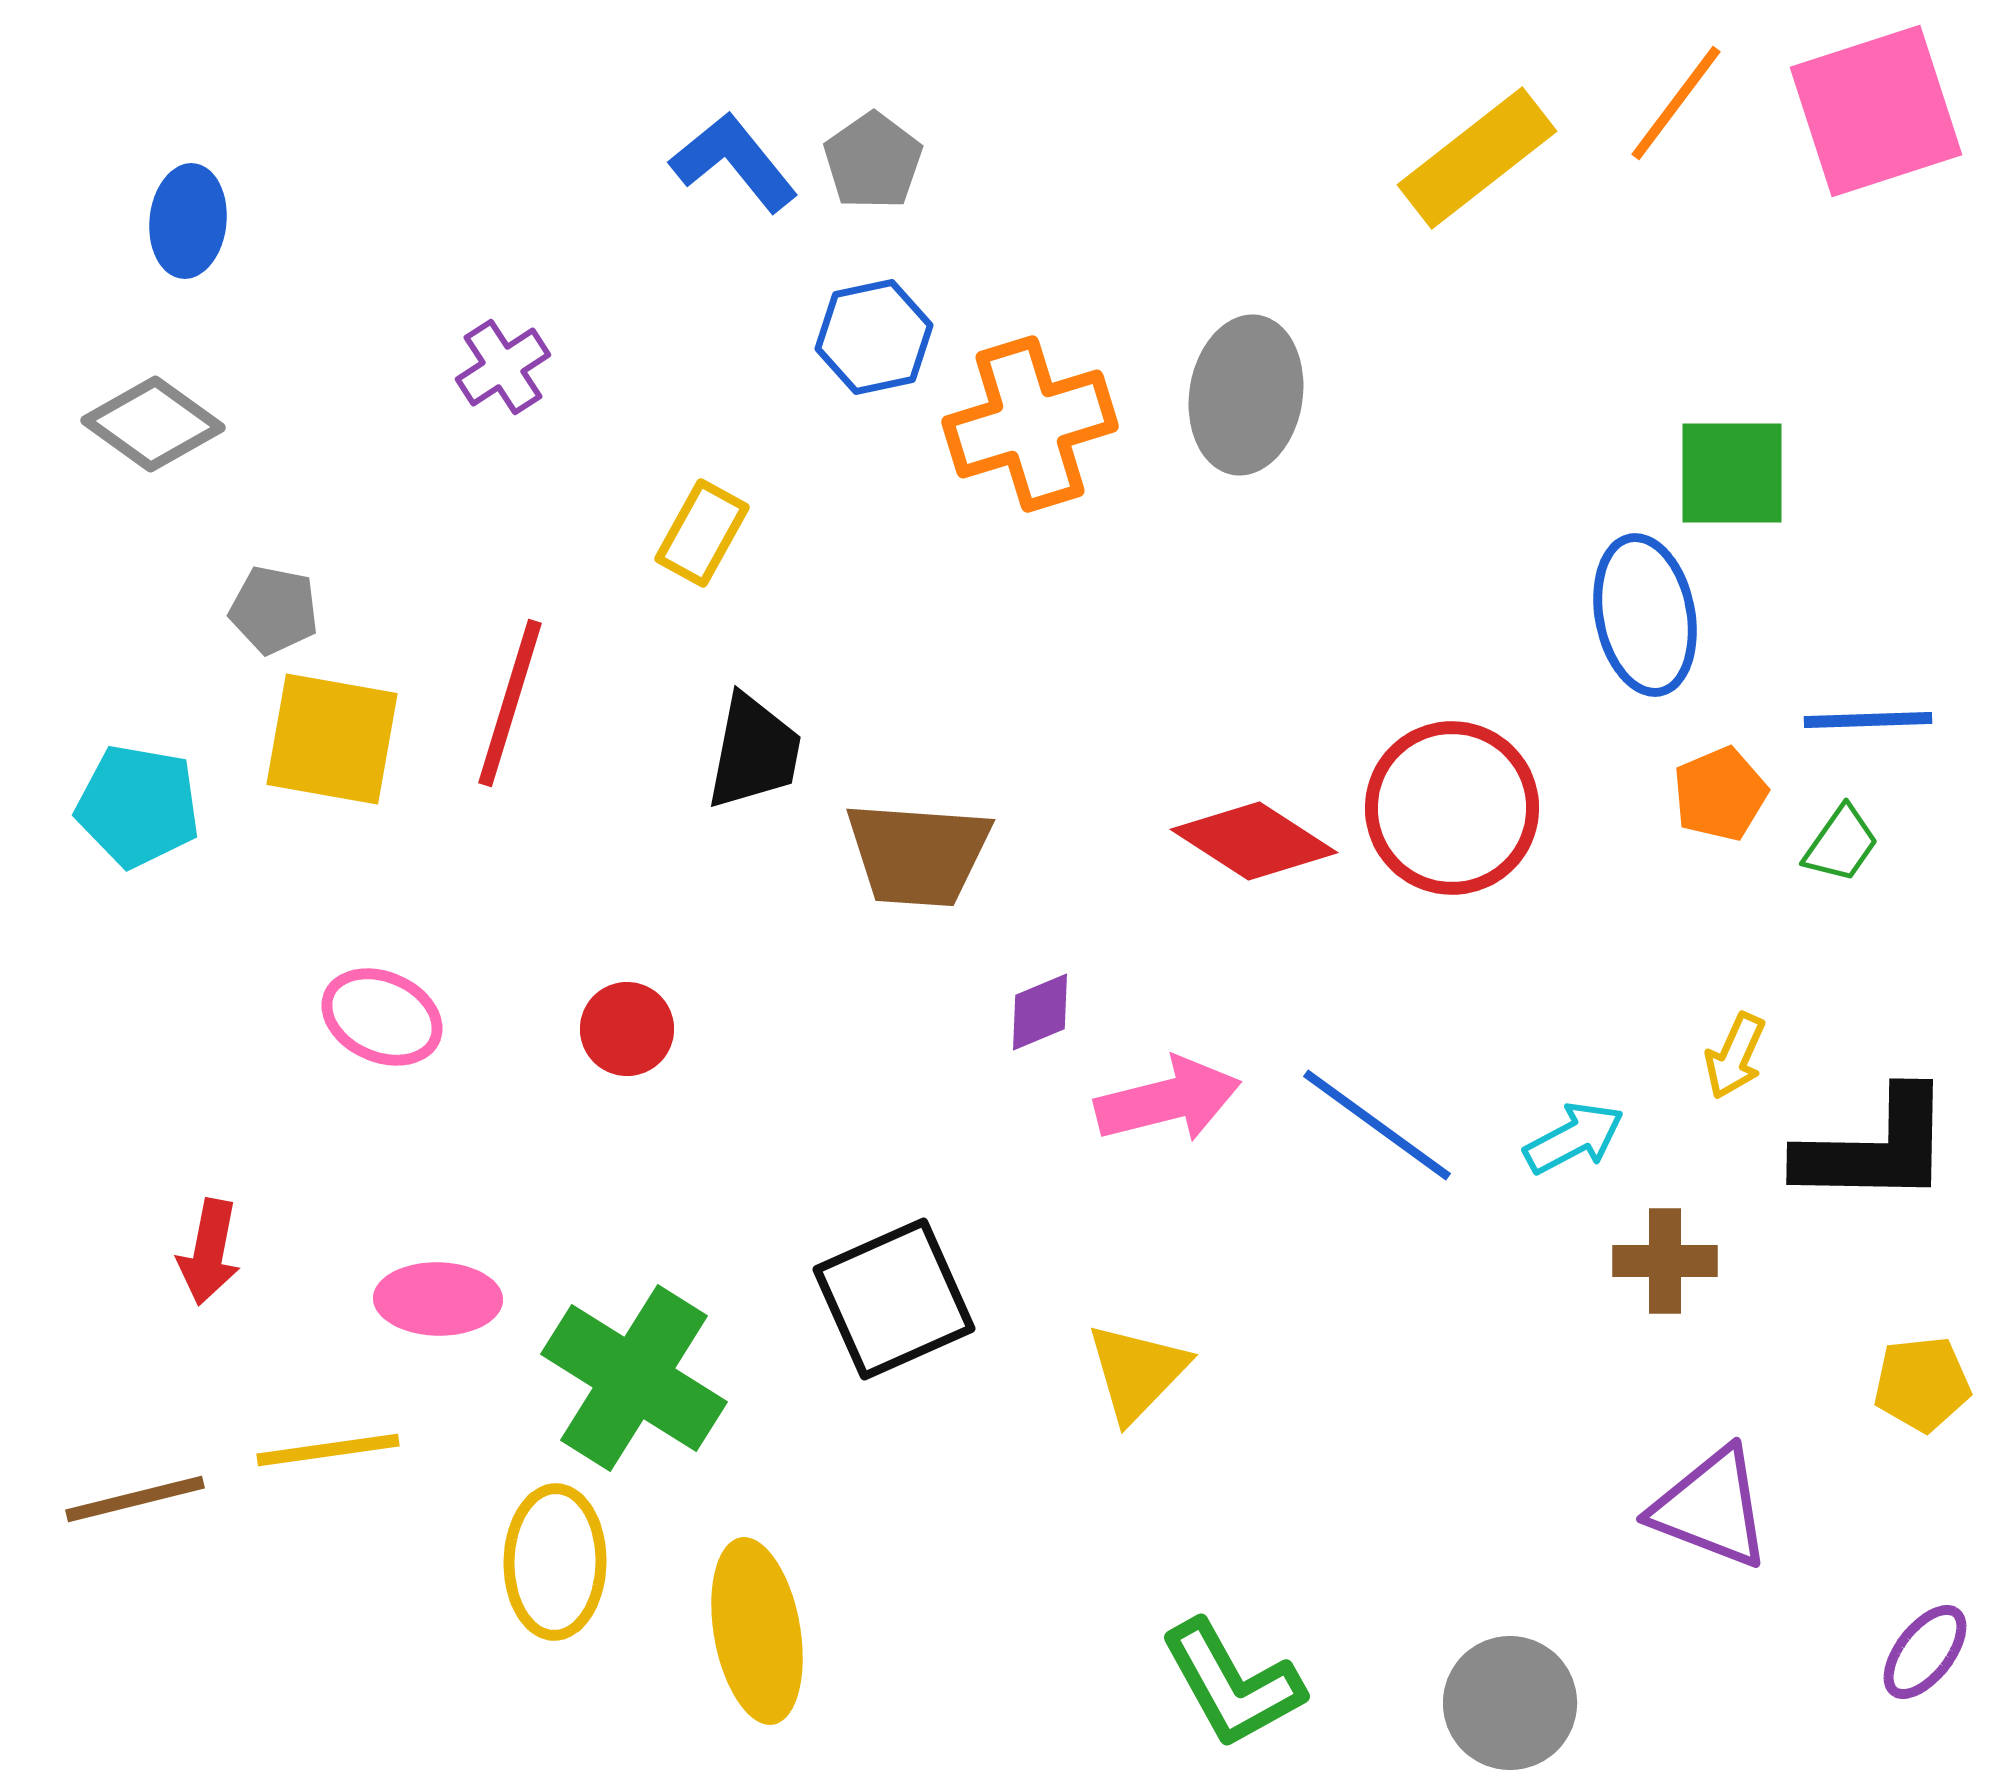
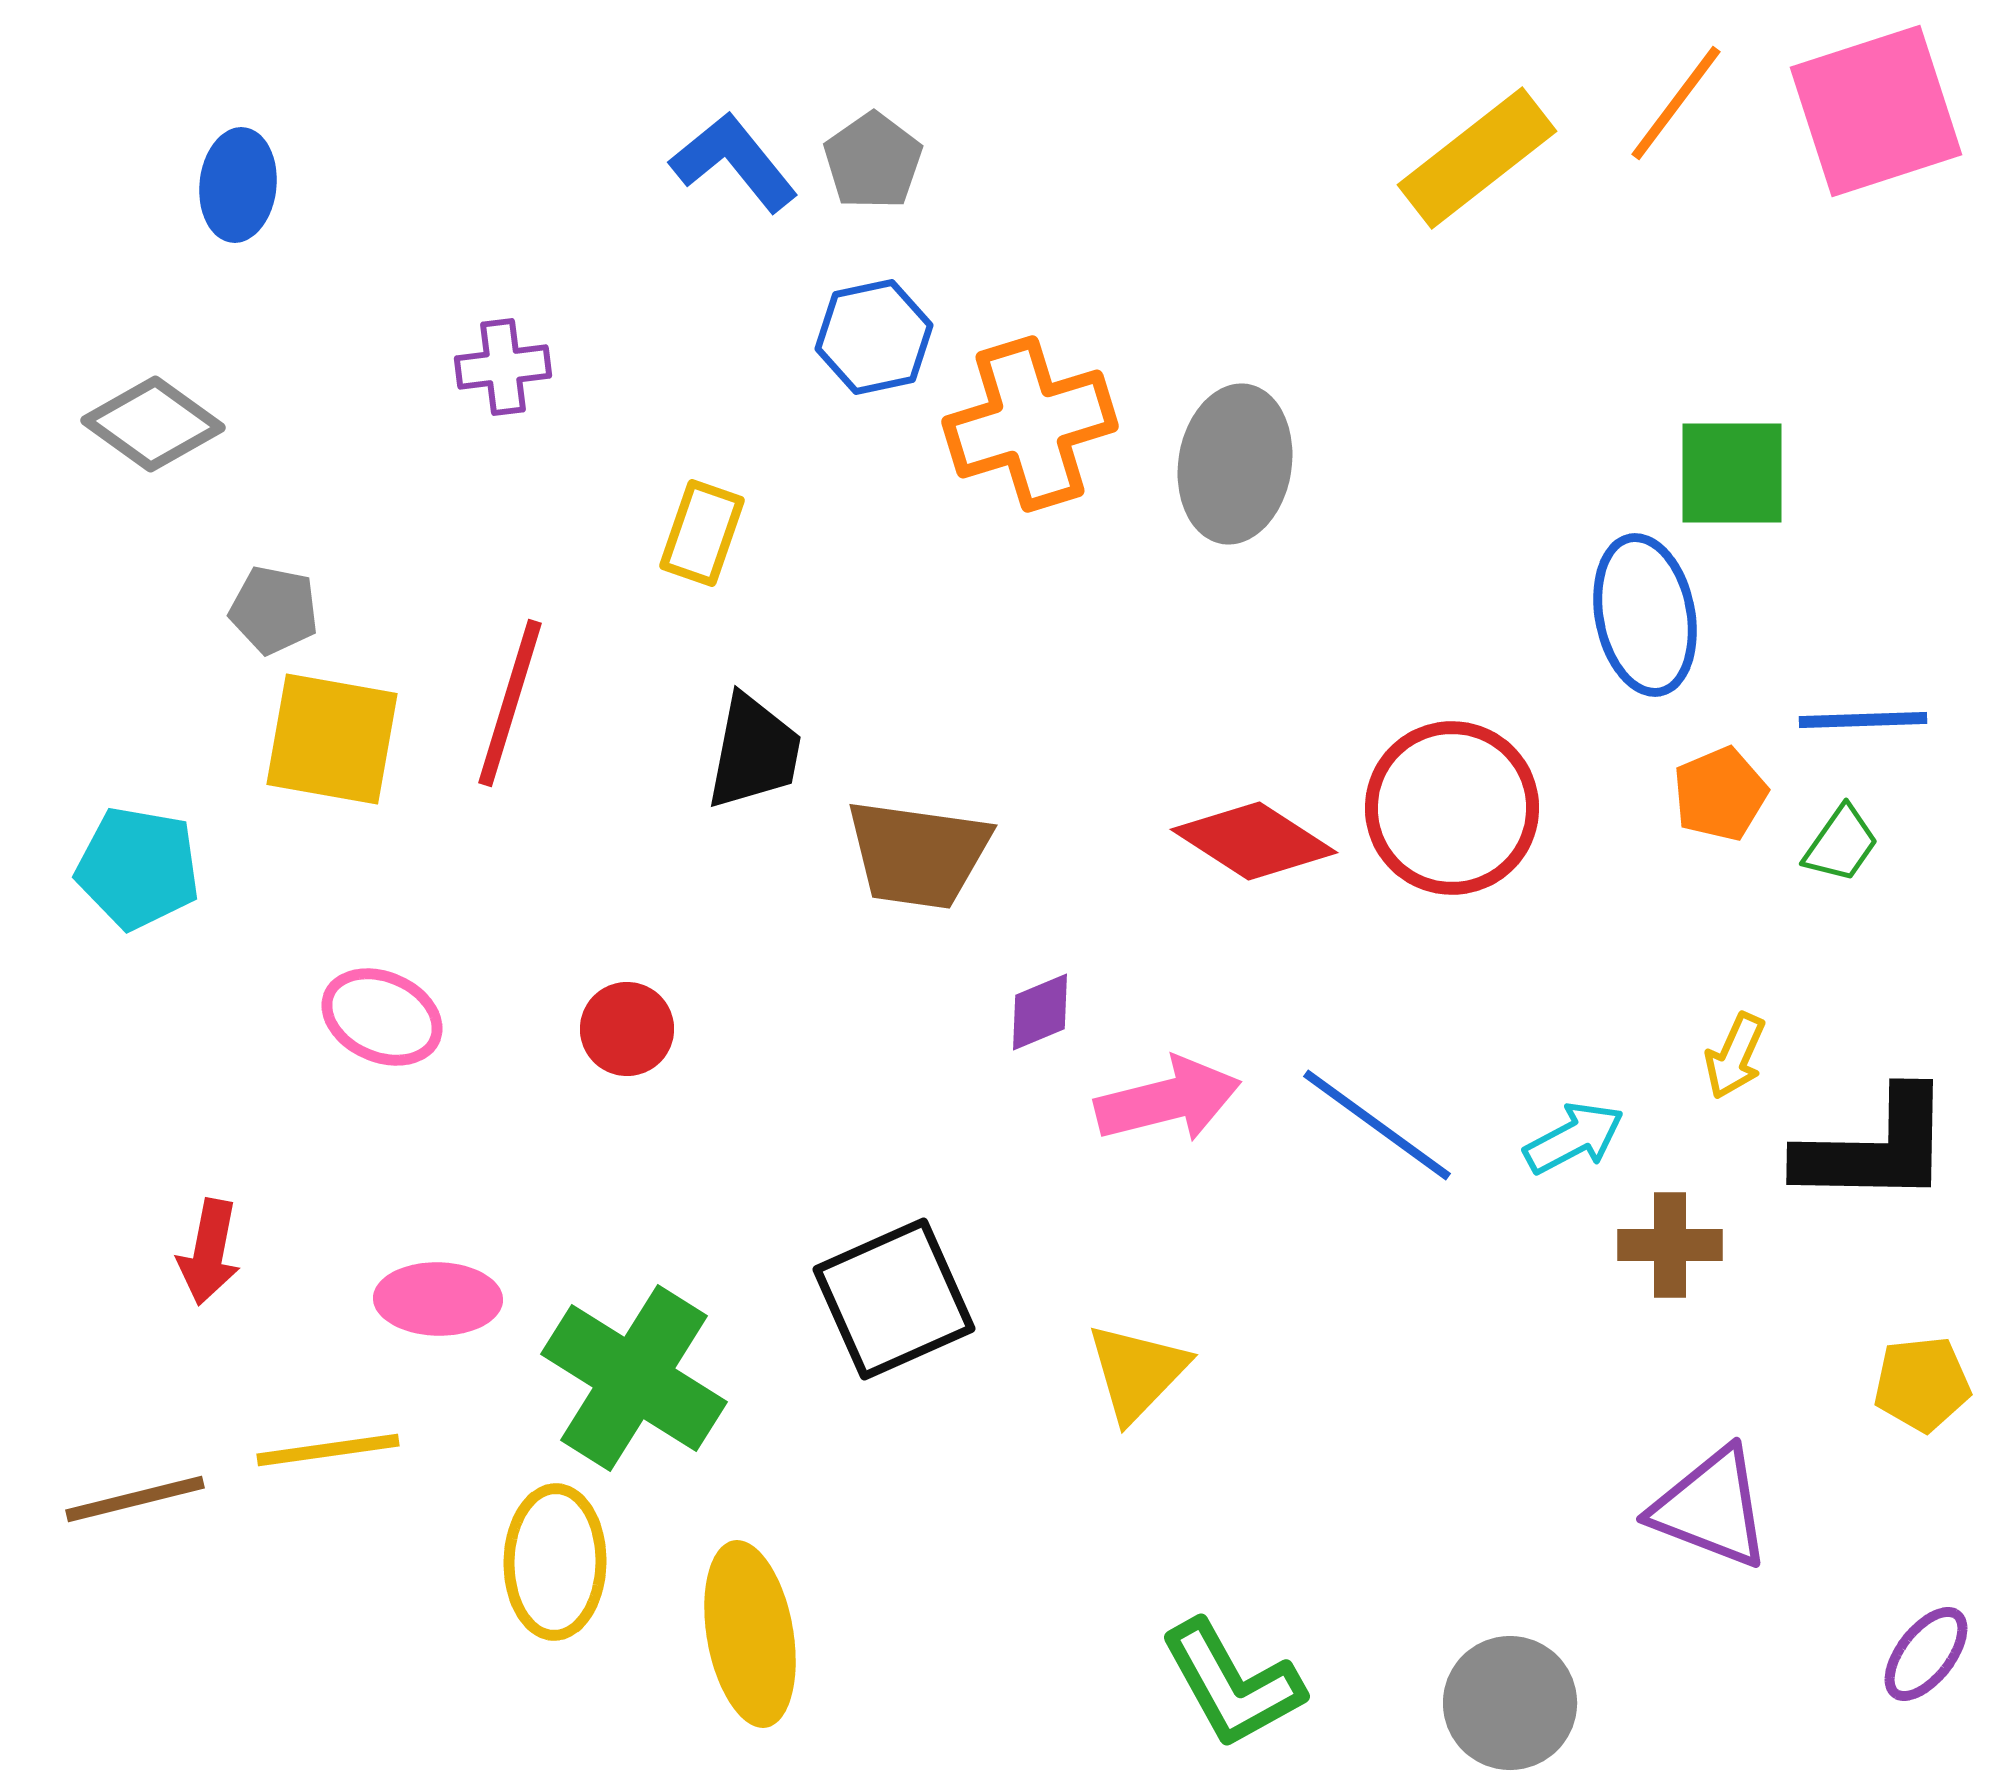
blue ellipse at (188, 221): moved 50 px right, 36 px up
purple cross at (503, 367): rotated 26 degrees clockwise
gray ellipse at (1246, 395): moved 11 px left, 69 px down
yellow rectangle at (702, 533): rotated 10 degrees counterclockwise
blue line at (1868, 720): moved 5 px left
cyan pentagon at (138, 806): moved 62 px down
brown trapezoid at (918, 854): rotated 4 degrees clockwise
brown cross at (1665, 1261): moved 5 px right, 16 px up
yellow ellipse at (757, 1631): moved 7 px left, 3 px down
purple ellipse at (1925, 1652): moved 1 px right, 2 px down
